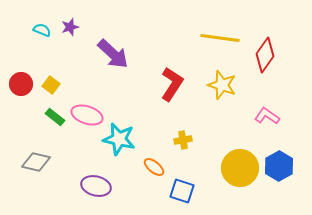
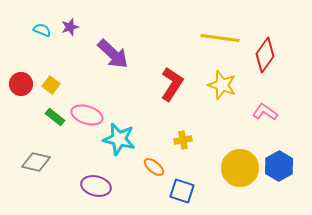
pink L-shape: moved 2 px left, 4 px up
